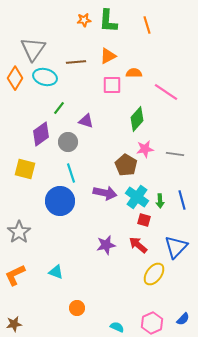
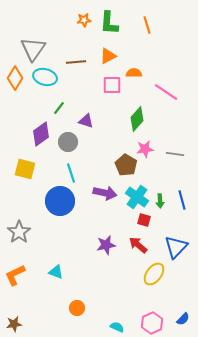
green L-shape: moved 1 px right, 2 px down
